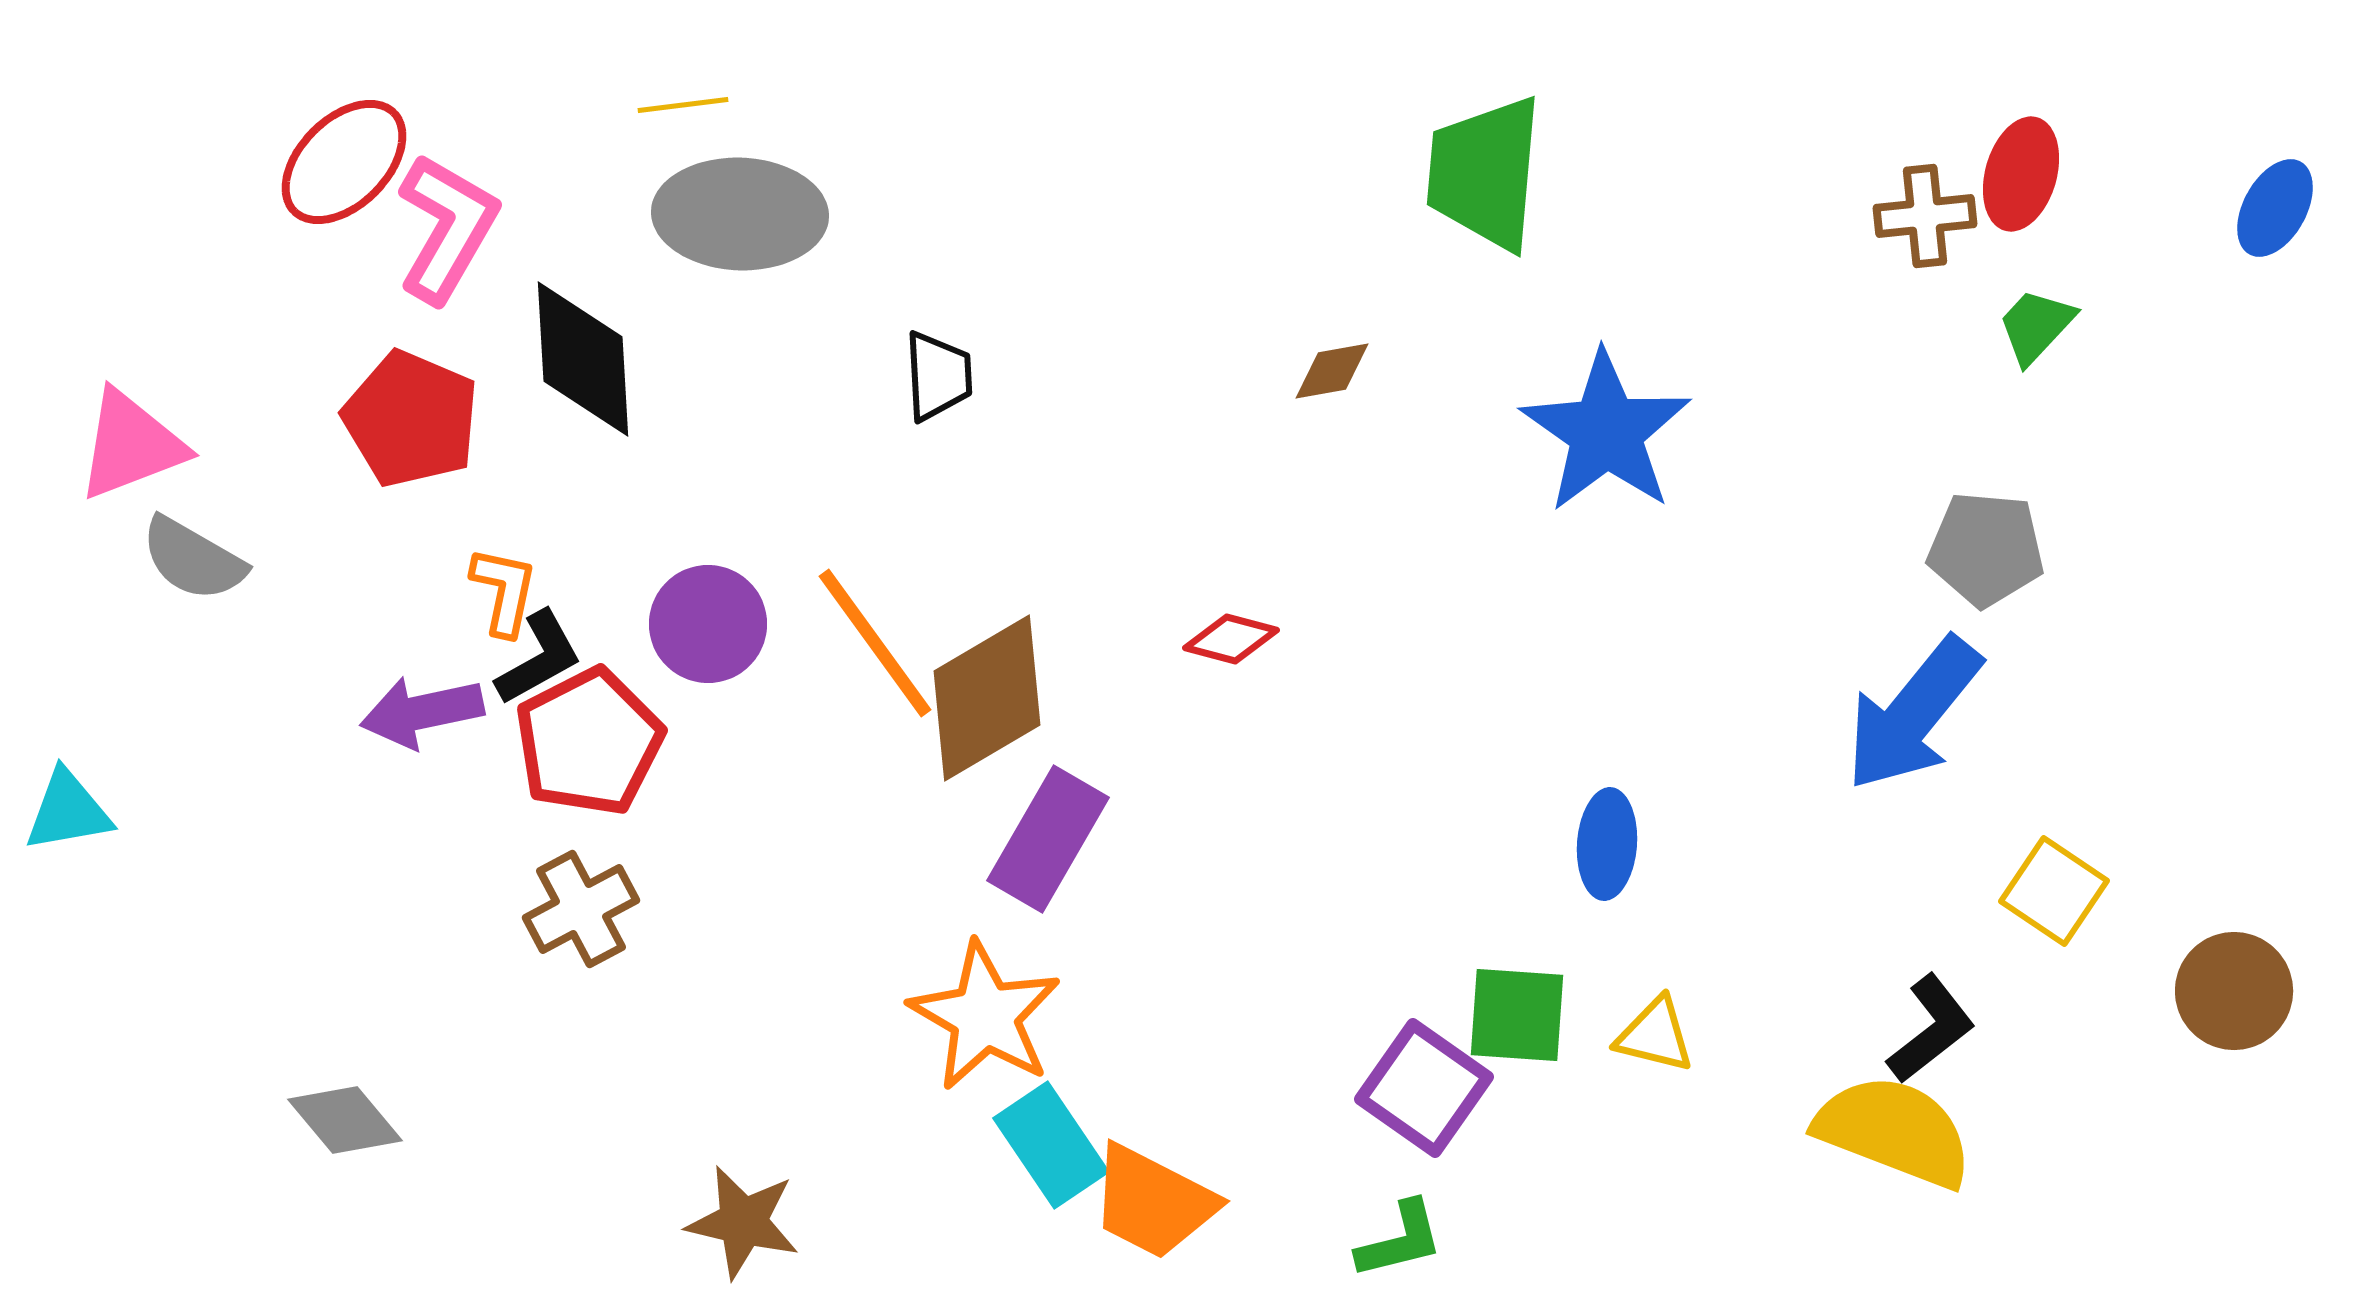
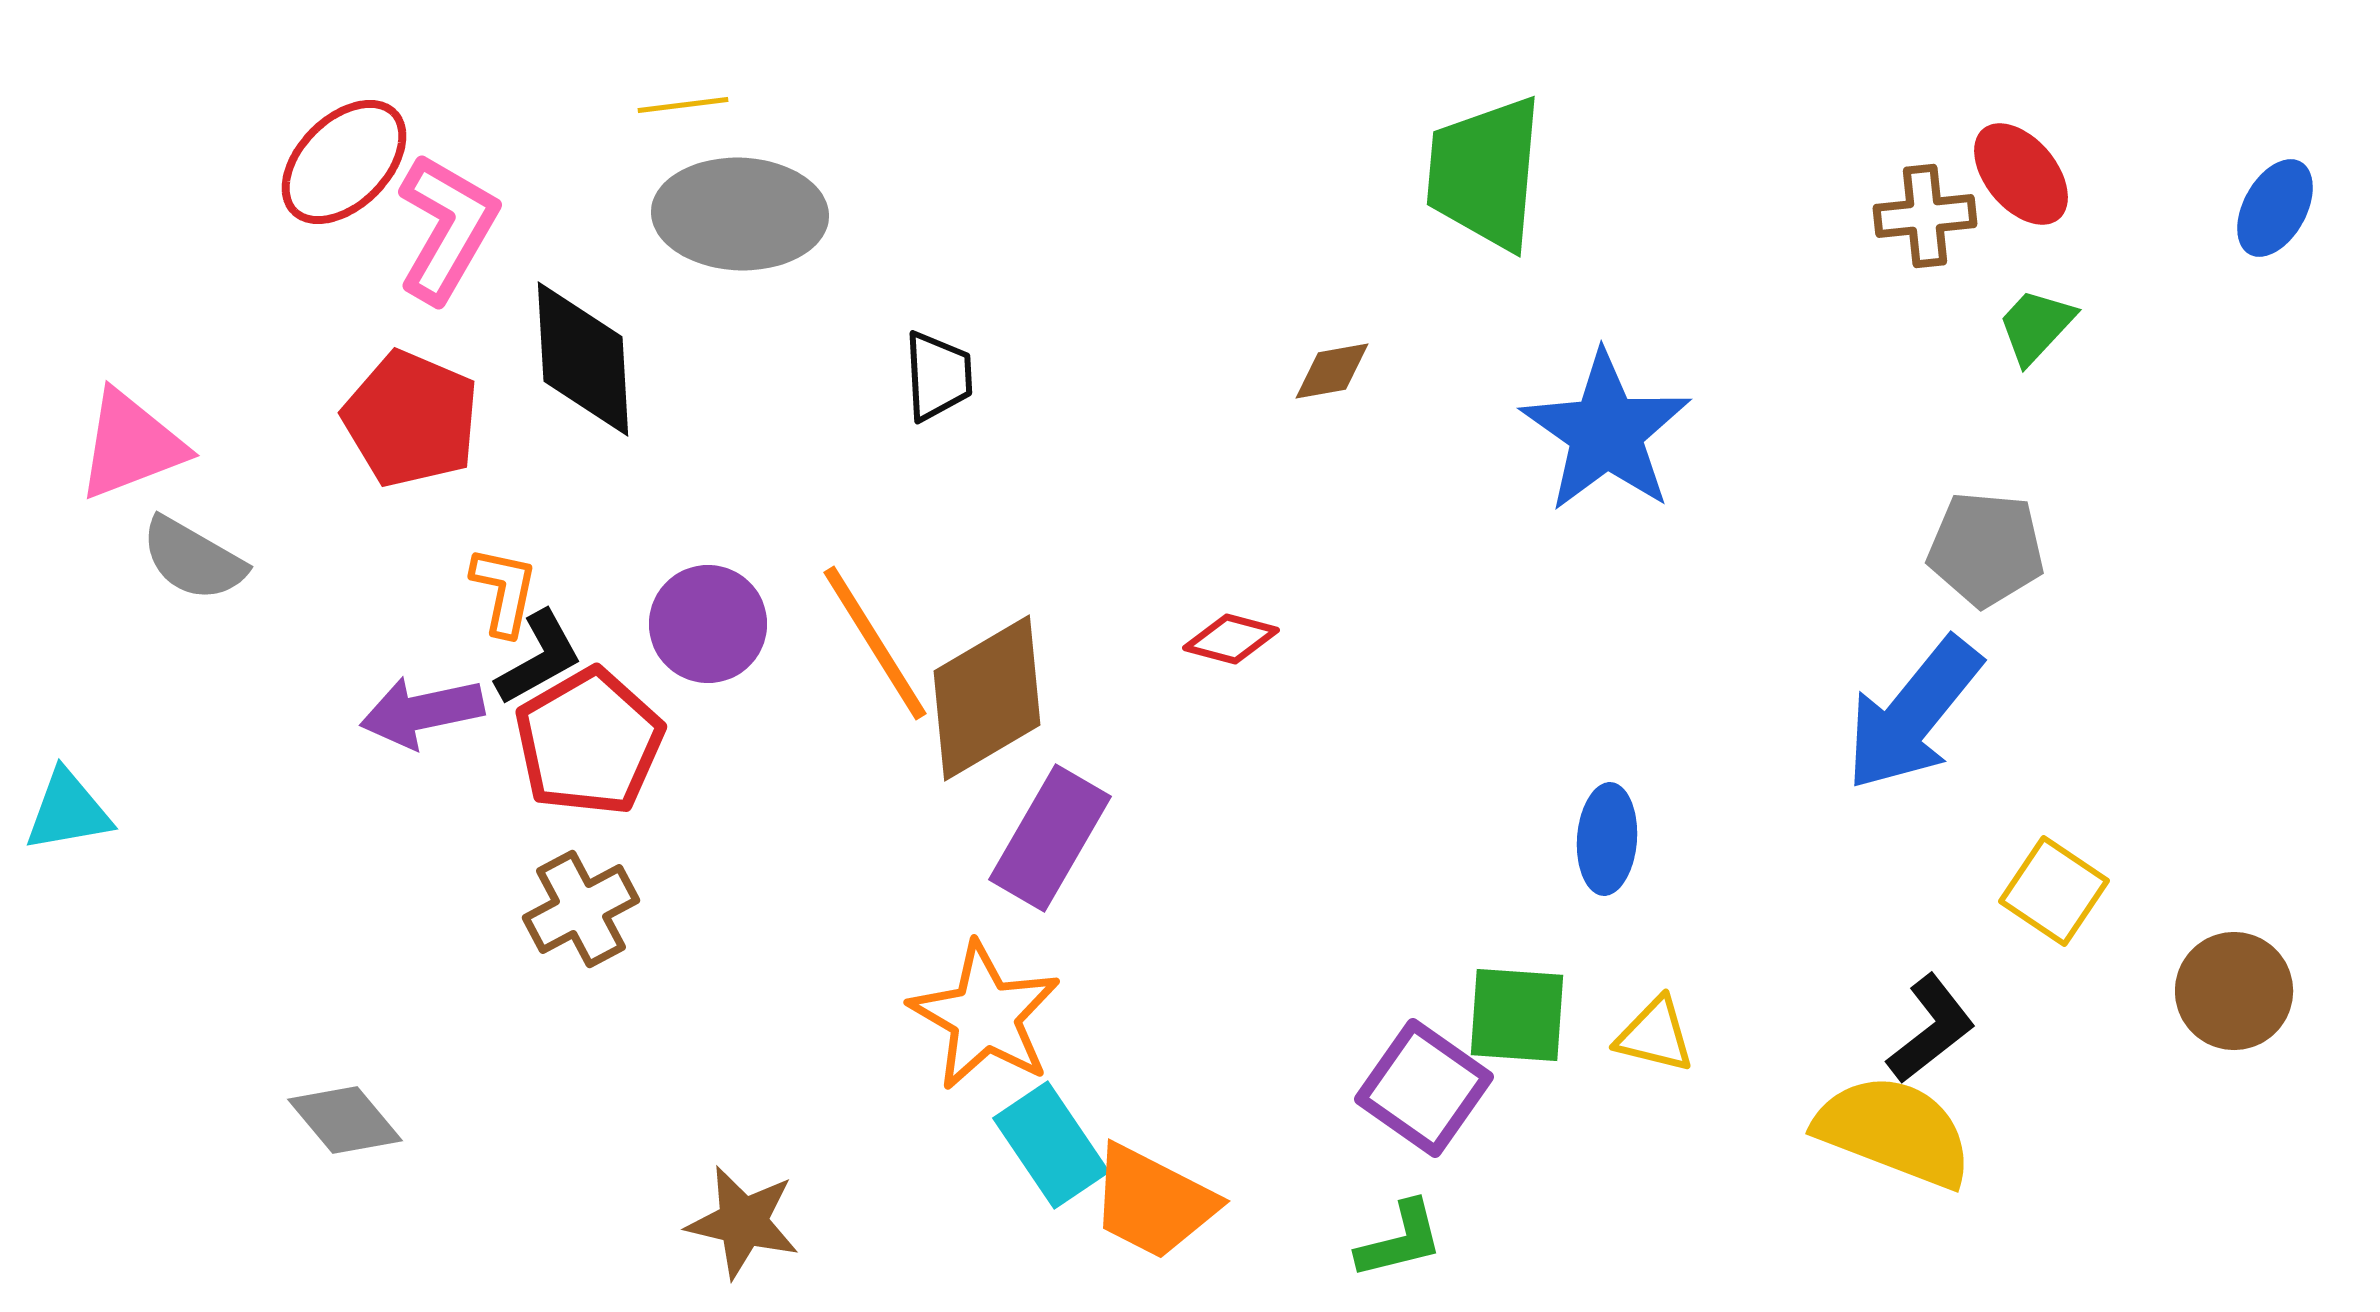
red ellipse at (2021, 174): rotated 56 degrees counterclockwise
orange line at (875, 643): rotated 4 degrees clockwise
red pentagon at (589, 742): rotated 3 degrees counterclockwise
purple rectangle at (1048, 839): moved 2 px right, 1 px up
blue ellipse at (1607, 844): moved 5 px up
